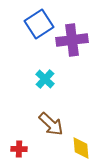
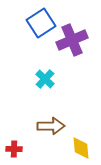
blue square: moved 2 px right, 1 px up
purple cross: rotated 16 degrees counterclockwise
brown arrow: moved 2 px down; rotated 44 degrees counterclockwise
red cross: moved 5 px left
